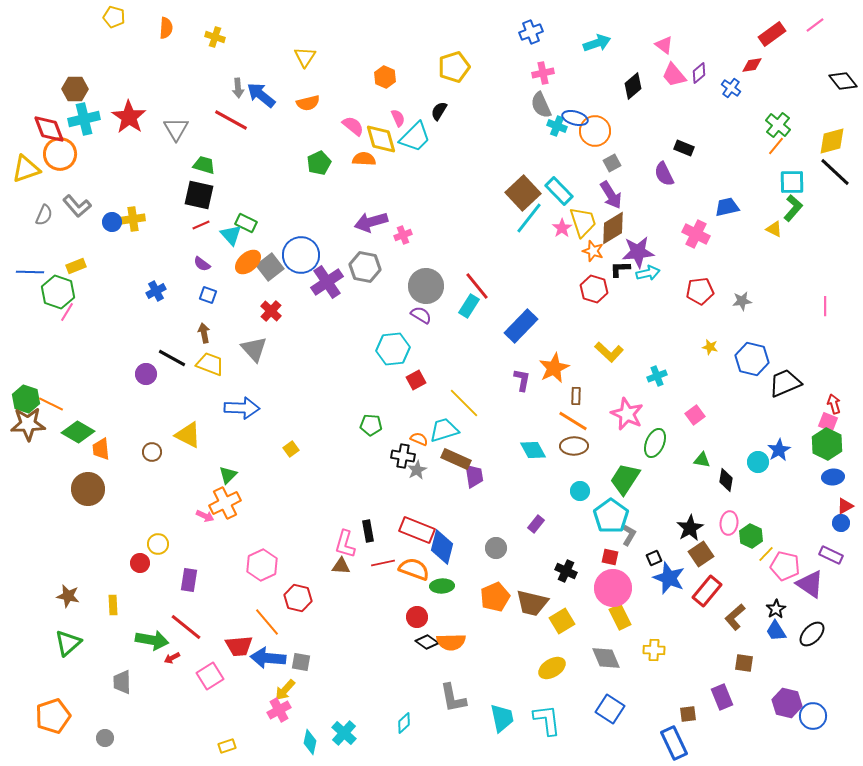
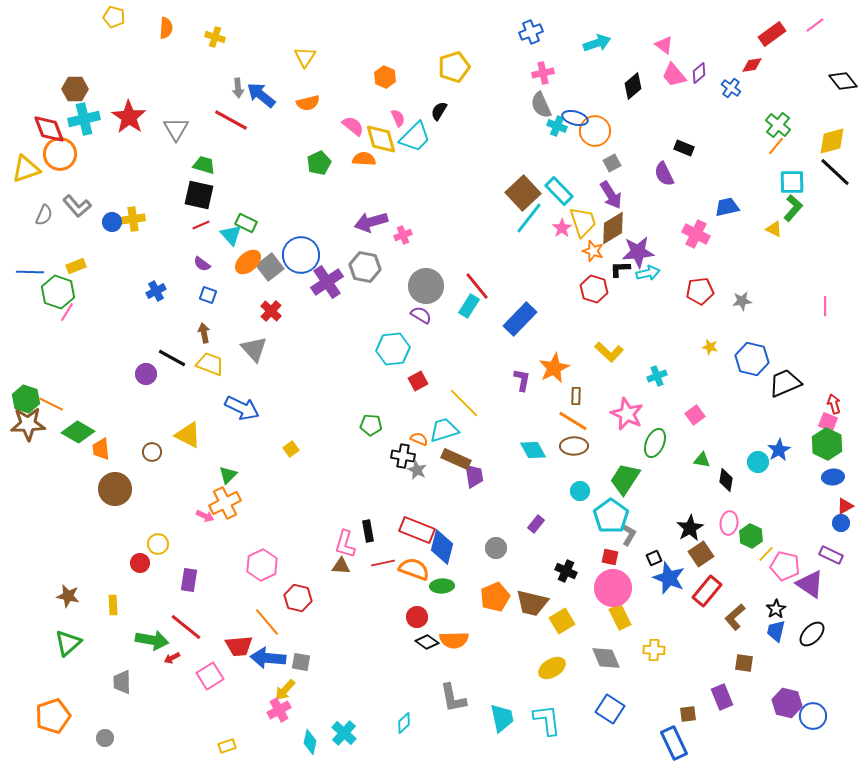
blue rectangle at (521, 326): moved 1 px left, 7 px up
red square at (416, 380): moved 2 px right, 1 px down
blue arrow at (242, 408): rotated 24 degrees clockwise
gray star at (417, 470): rotated 18 degrees counterclockwise
brown circle at (88, 489): moved 27 px right
blue trapezoid at (776, 631): rotated 45 degrees clockwise
orange semicircle at (451, 642): moved 3 px right, 2 px up
